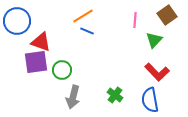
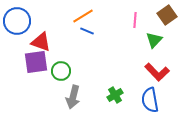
green circle: moved 1 px left, 1 px down
green cross: rotated 21 degrees clockwise
